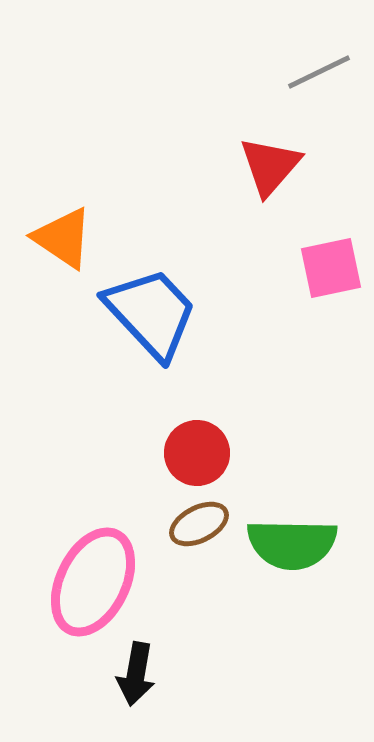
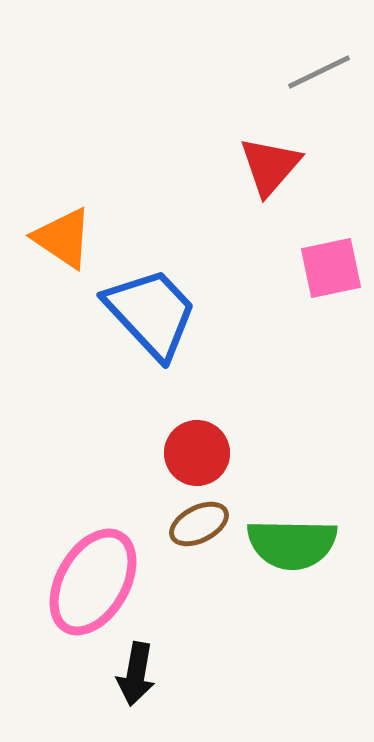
pink ellipse: rotated 4 degrees clockwise
